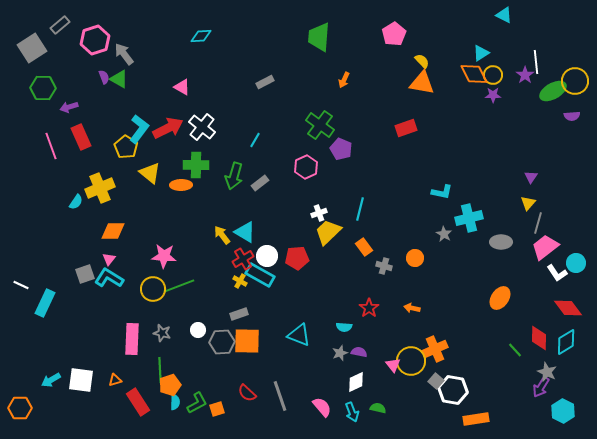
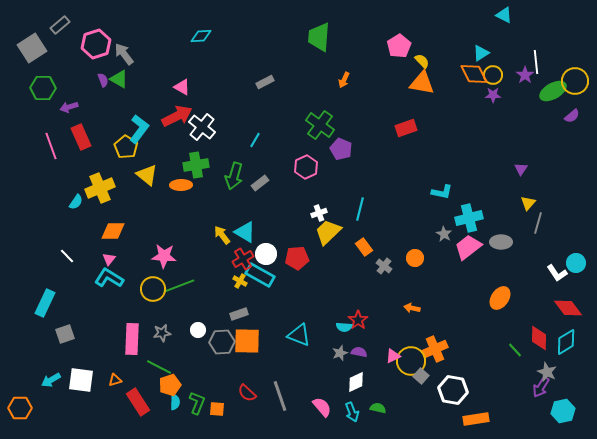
pink pentagon at (394, 34): moved 5 px right, 12 px down
pink hexagon at (95, 40): moved 1 px right, 4 px down
purple semicircle at (104, 77): moved 1 px left, 3 px down
purple semicircle at (572, 116): rotated 35 degrees counterclockwise
red arrow at (168, 128): moved 9 px right, 12 px up
green cross at (196, 165): rotated 10 degrees counterclockwise
yellow triangle at (150, 173): moved 3 px left, 2 px down
purple triangle at (531, 177): moved 10 px left, 8 px up
pink trapezoid at (545, 247): moved 77 px left
white circle at (267, 256): moved 1 px left, 2 px up
gray cross at (384, 266): rotated 21 degrees clockwise
gray square at (85, 274): moved 20 px left, 60 px down
white line at (21, 285): moved 46 px right, 29 px up; rotated 21 degrees clockwise
red star at (369, 308): moved 11 px left, 12 px down
gray star at (162, 333): rotated 24 degrees counterclockwise
pink triangle at (393, 365): moved 9 px up; rotated 42 degrees clockwise
green line at (160, 370): moved 1 px left, 3 px up; rotated 60 degrees counterclockwise
gray square at (436, 381): moved 15 px left, 5 px up
green L-shape at (197, 403): rotated 40 degrees counterclockwise
orange square at (217, 409): rotated 21 degrees clockwise
cyan hexagon at (563, 411): rotated 20 degrees clockwise
